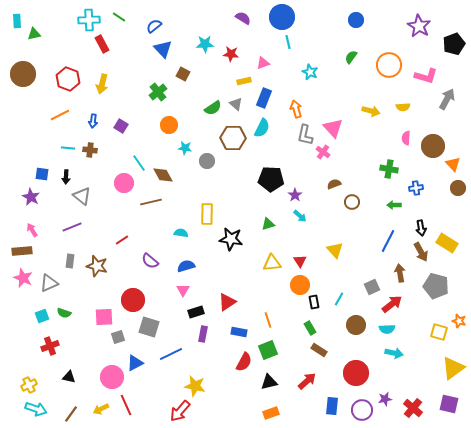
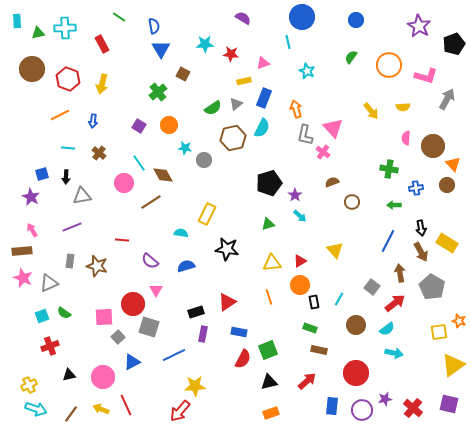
blue circle at (282, 17): moved 20 px right
cyan cross at (89, 20): moved 24 px left, 8 px down
blue semicircle at (154, 26): rotated 119 degrees clockwise
green triangle at (34, 34): moved 4 px right, 1 px up
blue triangle at (163, 49): moved 2 px left; rotated 12 degrees clockwise
cyan star at (310, 72): moved 3 px left, 1 px up
brown circle at (23, 74): moved 9 px right, 5 px up
gray triangle at (236, 104): rotated 40 degrees clockwise
yellow arrow at (371, 111): rotated 36 degrees clockwise
purple square at (121, 126): moved 18 px right
brown hexagon at (233, 138): rotated 15 degrees counterclockwise
brown cross at (90, 150): moved 9 px right, 3 px down; rotated 32 degrees clockwise
gray circle at (207, 161): moved 3 px left, 1 px up
blue square at (42, 174): rotated 24 degrees counterclockwise
black pentagon at (271, 179): moved 2 px left, 4 px down; rotated 20 degrees counterclockwise
brown semicircle at (334, 184): moved 2 px left, 2 px up
brown circle at (458, 188): moved 11 px left, 3 px up
gray triangle at (82, 196): rotated 48 degrees counterclockwise
brown line at (151, 202): rotated 20 degrees counterclockwise
yellow rectangle at (207, 214): rotated 25 degrees clockwise
black star at (231, 239): moved 4 px left, 10 px down
red line at (122, 240): rotated 40 degrees clockwise
red triangle at (300, 261): rotated 32 degrees clockwise
gray pentagon at (436, 286): moved 4 px left, 1 px down; rotated 15 degrees clockwise
gray square at (372, 287): rotated 28 degrees counterclockwise
pink triangle at (183, 290): moved 27 px left
red circle at (133, 300): moved 4 px down
red arrow at (392, 304): moved 3 px right, 1 px up
green semicircle at (64, 313): rotated 16 degrees clockwise
orange line at (268, 320): moved 1 px right, 23 px up
green rectangle at (310, 328): rotated 40 degrees counterclockwise
cyan semicircle at (387, 329): rotated 35 degrees counterclockwise
yellow square at (439, 332): rotated 24 degrees counterclockwise
gray square at (118, 337): rotated 24 degrees counterclockwise
brown rectangle at (319, 350): rotated 21 degrees counterclockwise
blue line at (171, 354): moved 3 px right, 1 px down
red semicircle at (244, 362): moved 1 px left, 3 px up
blue triangle at (135, 363): moved 3 px left, 1 px up
yellow triangle at (453, 368): moved 3 px up
black triangle at (69, 377): moved 2 px up; rotated 24 degrees counterclockwise
pink circle at (112, 377): moved 9 px left
yellow star at (195, 386): rotated 15 degrees counterclockwise
yellow arrow at (101, 409): rotated 49 degrees clockwise
